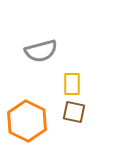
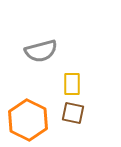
brown square: moved 1 px left, 1 px down
orange hexagon: moved 1 px right, 1 px up
